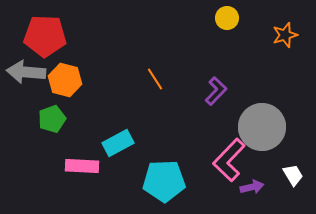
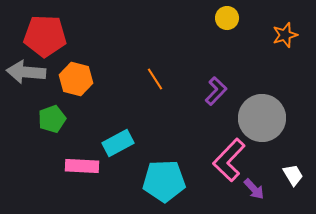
orange hexagon: moved 11 px right, 1 px up
gray circle: moved 9 px up
purple arrow: moved 2 px right, 2 px down; rotated 60 degrees clockwise
